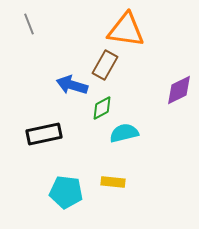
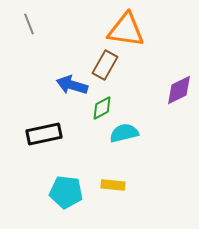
yellow rectangle: moved 3 px down
